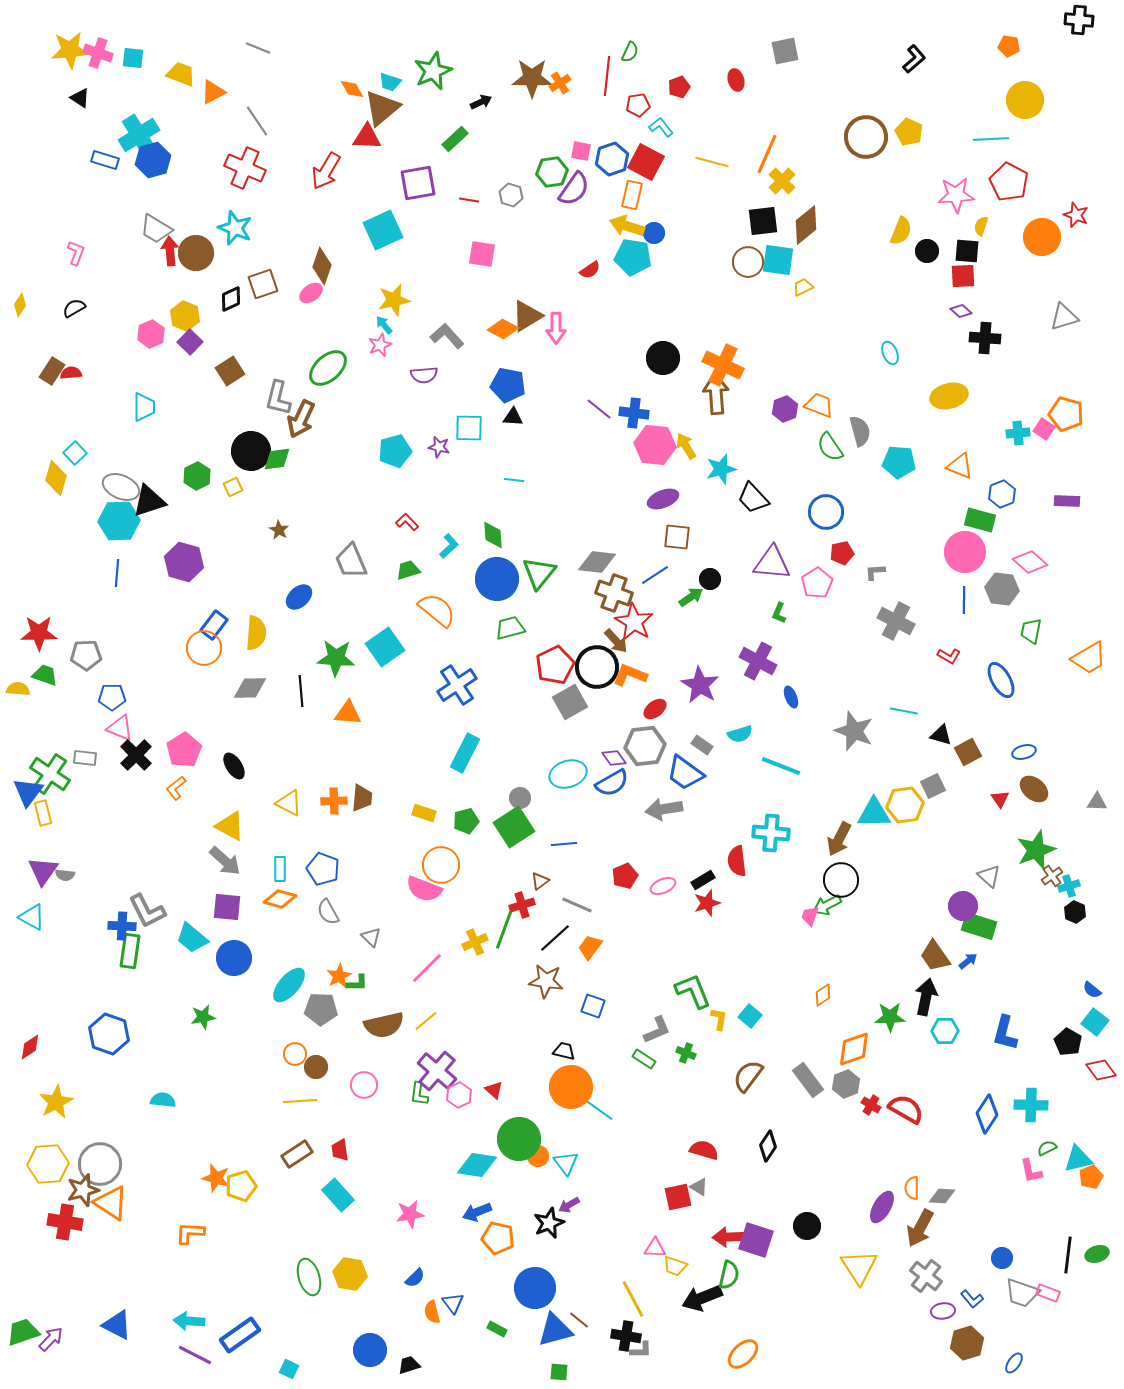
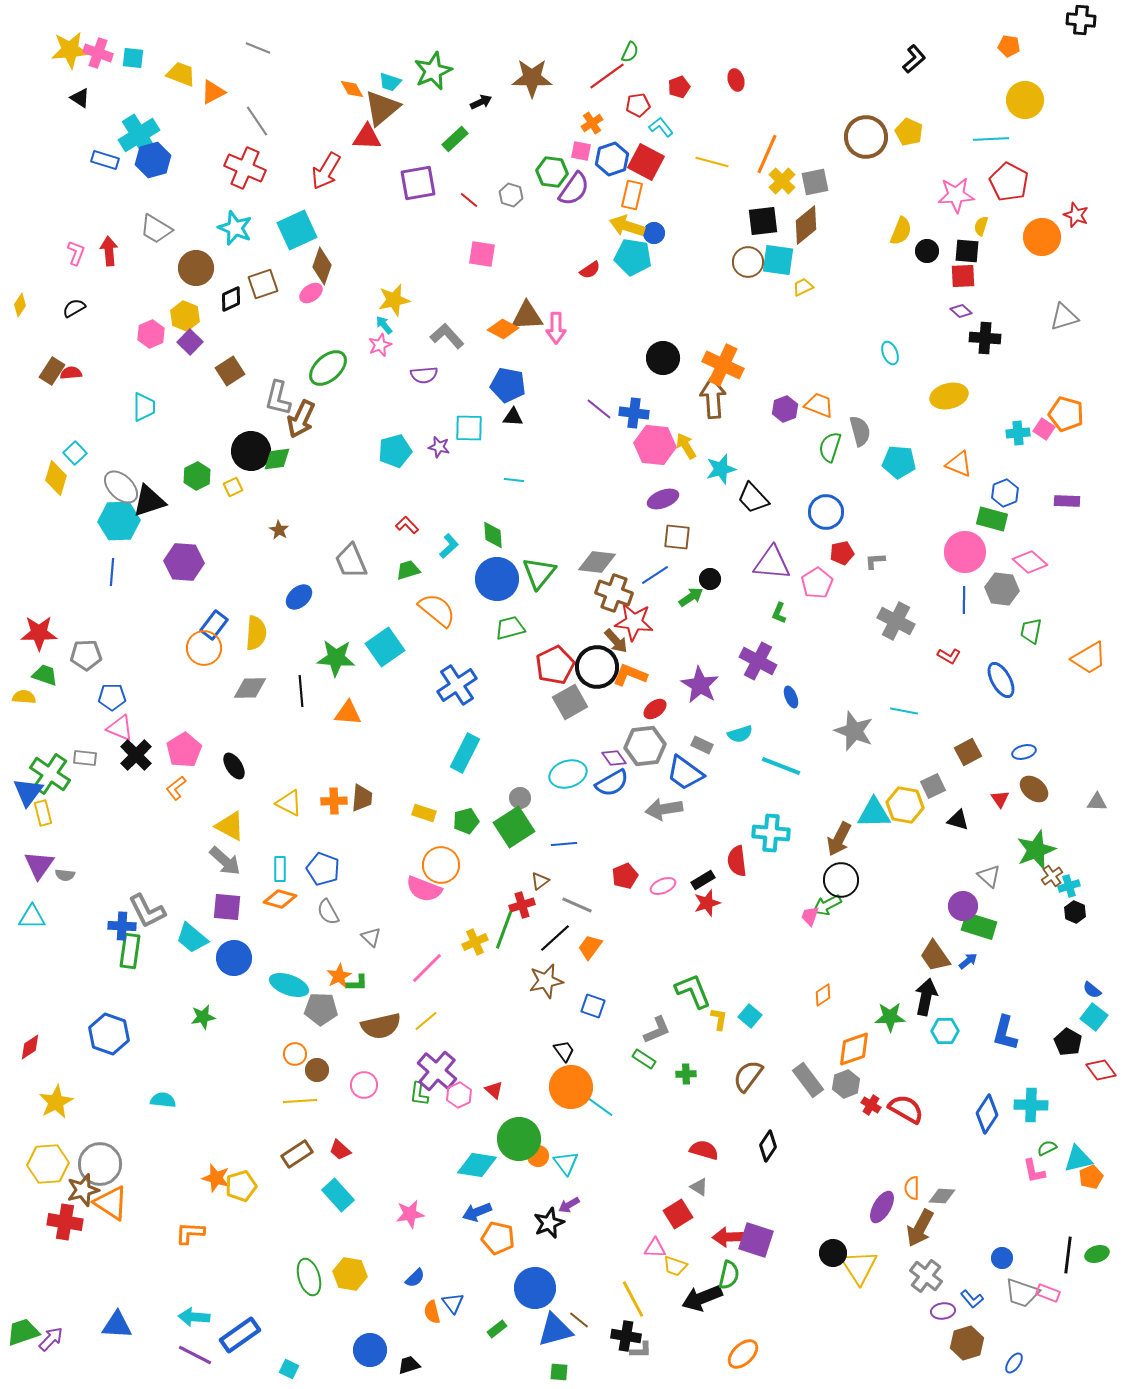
black cross at (1079, 20): moved 2 px right
gray square at (785, 51): moved 30 px right, 131 px down
red line at (607, 76): rotated 48 degrees clockwise
orange cross at (560, 83): moved 32 px right, 40 px down
green hexagon at (552, 172): rotated 16 degrees clockwise
red line at (469, 200): rotated 30 degrees clockwise
cyan square at (383, 230): moved 86 px left
red arrow at (170, 251): moved 61 px left
brown circle at (196, 253): moved 15 px down
brown triangle at (527, 316): rotated 28 degrees clockwise
brown arrow at (716, 394): moved 3 px left, 4 px down
green semicircle at (830, 447): rotated 52 degrees clockwise
orange triangle at (960, 466): moved 1 px left, 2 px up
gray ellipse at (121, 487): rotated 21 degrees clockwise
blue hexagon at (1002, 494): moved 3 px right, 1 px up
green rectangle at (980, 520): moved 12 px right, 1 px up
red L-shape at (407, 522): moved 3 px down
purple hexagon at (184, 562): rotated 12 degrees counterclockwise
gray L-shape at (875, 572): moved 11 px up
blue line at (117, 573): moved 5 px left, 1 px up
red star at (634, 622): rotated 24 degrees counterclockwise
yellow semicircle at (18, 689): moved 6 px right, 8 px down
black triangle at (941, 735): moved 17 px right, 85 px down
gray rectangle at (702, 745): rotated 10 degrees counterclockwise
yellow hexagon at (905, 805): rotated 18 degrees clockwise
purple triangle at (43, 871): moved 4 px left, 6 px up
cyan triangle at (32, 917): rotated 28 degrees counterclockwise
brown star at (546, 981): rotated 20 degrees counterclockwise
cyan ellipse at (289, 985): rotated 69 degrees clockwise
cyan square at (1095, 1022): moved 1 px left, 5 px up
brown semicircle at (384, 1025): moved 3 px left, 1 px down
black trapezoid at (564, 1051): rotated 40 degrees clockwise
green cross at (686, 1053): moved 21 px down; rotated 24 degrees counterclockwise
brown circle at (316, 1067): moved 1 px right, 3 px down
cyan line at (599, 1110): moved 4 px up
red trapezoid at (340, 1150): rotated 40 degrees counterclockwise
pink L-shape at (1031, 1171): moved 3 px right
red square at (678, 1197): moved 17 px down; rotated 20 degrees counterclockwise
black circle at (807, 1226): moved 26 px right, 27 px down
cyan arrow at (189, 1321): moved 5 px right, 4 px up
blue triangle at (117, 1325): rotated 24 degrees counterclockwise
green rectangle at (497, 1329): rotated 66 degrees counterclockwise
